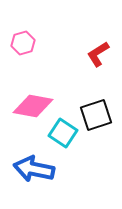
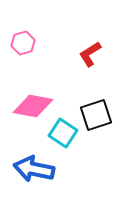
red L-shape: moved 8 px left
